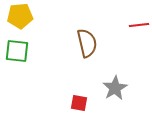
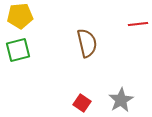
red line: moved 1 px left, 1 px up
green square: moved 1 px right, 1 px up; rotated 20 degrees counterclockwise
gray star: moved 6 px right, 12 px down
red square: moved 3 px right; rotated 24 degrees clockwise
